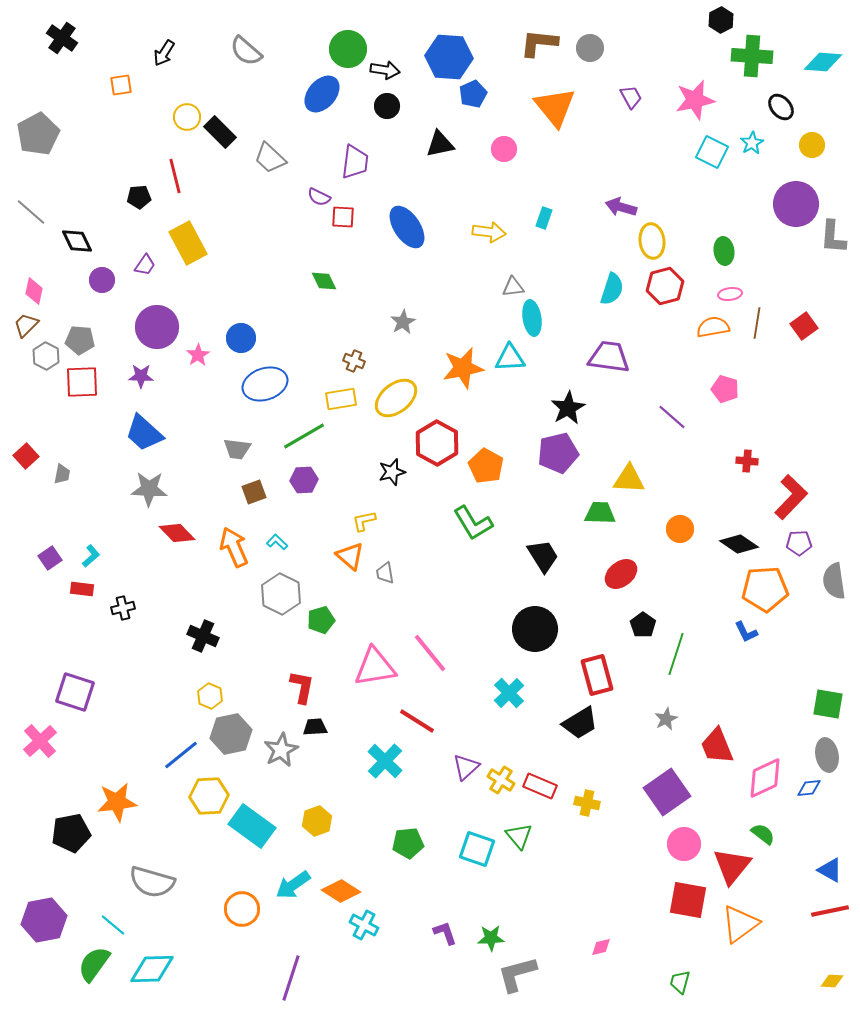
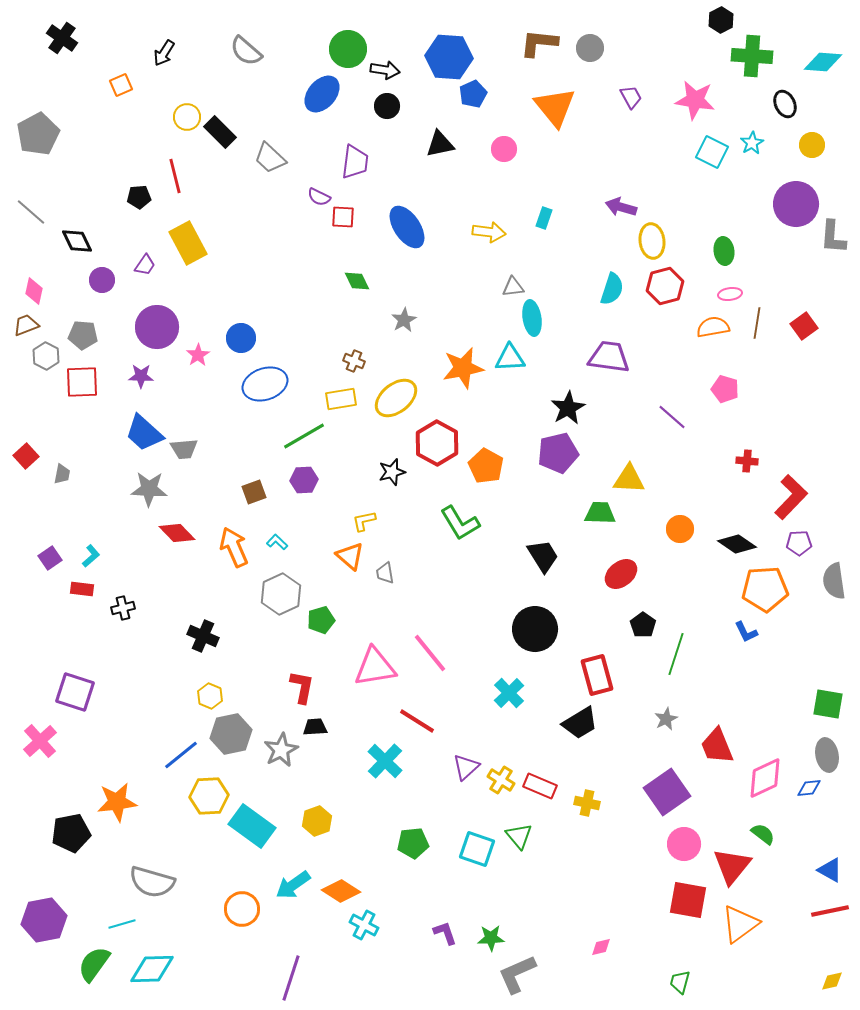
orange square at (121, 85): rotated 15 degrees counterclockwise
pink star at (695, 100): rotated 21 degrees clockwise
black ellipse at (781, 107): moved 4 px right, 3 px up; rotated 16 degrees clockwise
green diamond at (324, 281): moved 33 px right
gray star at (403, 322): moved 1 px right, 2 px up
brown trapezoid at (26, 325): rotated 24 degrees clockwise
gray pentagon at (80, 340): moved 3 px right, 5 px up
gray trapezoid at (237, 449): moved 53 px left; rotated 12 degrees counterclockwise
green L-shape at (473, 523): moved 13 px left
black diamond at (739, 544): moved 2 px left
gray hexagon at (281, 594): rotated 9 degrees clockwise
green pentagon at (408, 843): moved 5 px right
cyan line at (113, 925): moved 9 px right, 1 px up; rotated 56 degrees counterclockwise
gray L-shape at (517, 974): rotated 9 degrees counterclockwise
yellow diamond at (832, 981): rotated 15 degrees counterclockwise
